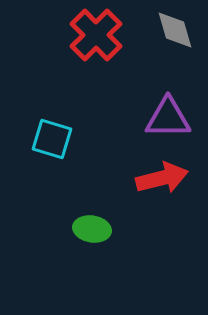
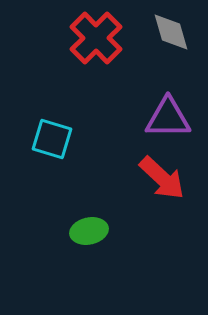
gray diamond: moved 4 px left, 2 px down
red cross: moved 3 px down
red arrow: rotated 57 degrees clockwise
green ellipse: moved 3 px left, 2 px down; rotated 21 degrees counterclockwise
